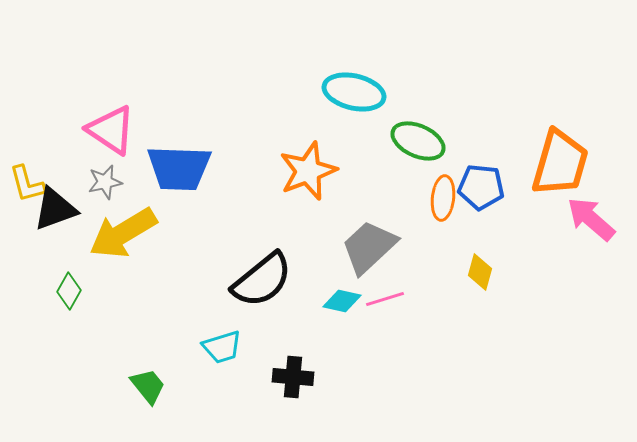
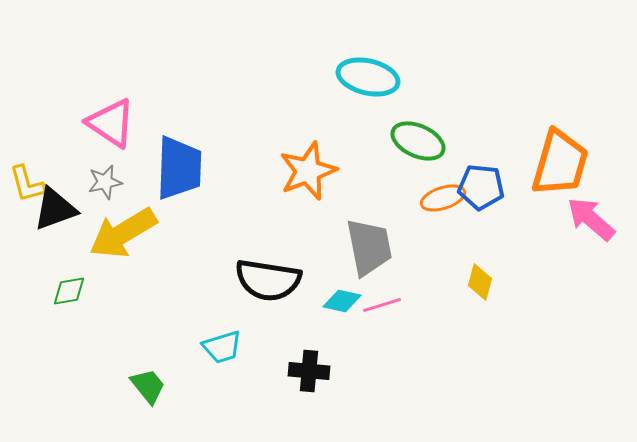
cyan ellipse: moved 14 px right, 15 px up
pink triangle: moved 7 px up
blue trapezoid: rotated 90 degrees counterclockwise
orange ellipse: rotated 66 degrees clockwise
gray trapezoid: rotated 122 degrees clockwise
yellow diamond: moved 10 px down
black semicircle: moved 6 px right; rotated 48 degrees clockwise
green diamond: rotated 51 degrees clockwise
pink line: moved 3 px left, 6 px down
black cross: moved 16 px right, 6 px up
